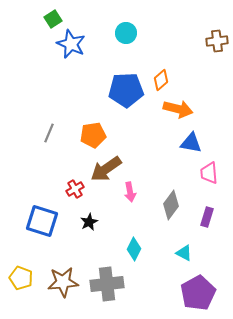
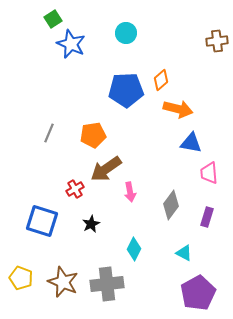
black star: moved 2 px right, 2 px down
brown star: rotated 28 degrees clockwise
